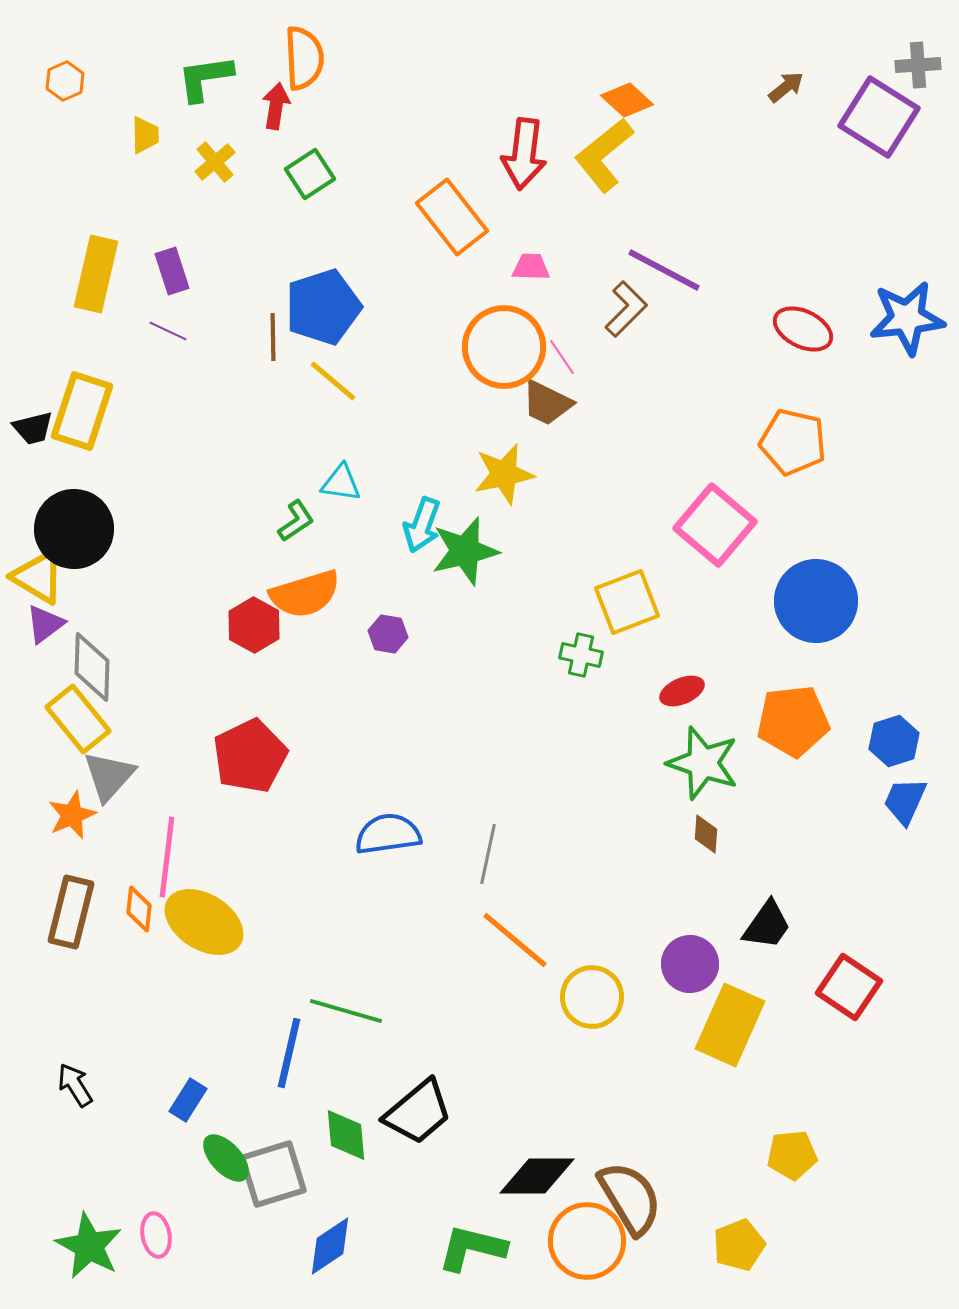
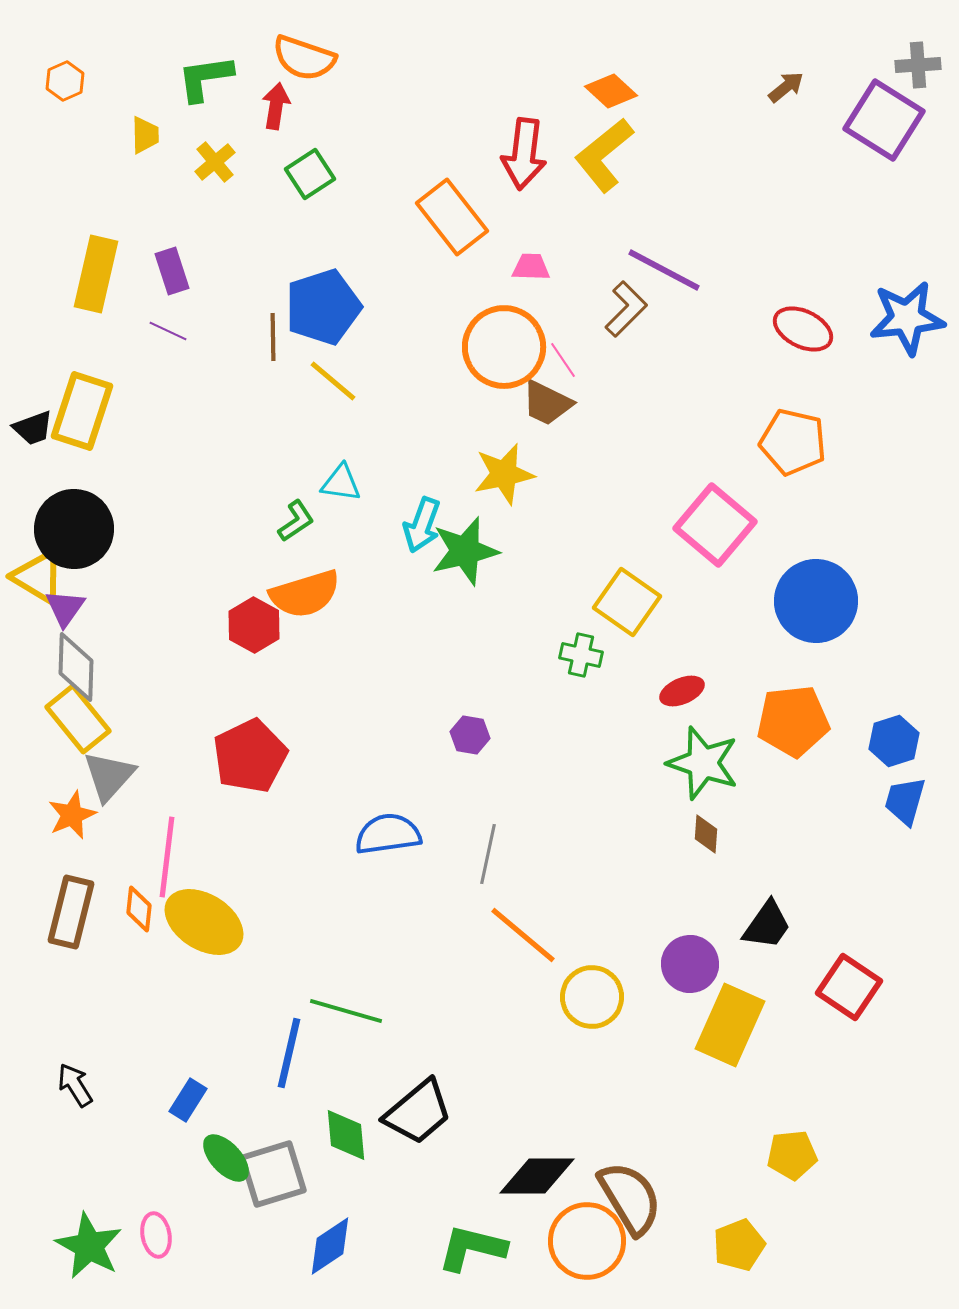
orange semicircle at (304, 58): rotated 112 degrees clockwise
orange diamond at (627, 100): moved 16 px left, 9 px up
purple square at (879, 117): moved 5 px right, 3 px down
pink line at (562, 357): moved 1 px right, 3 px down
black trapezoid at (33, 428): rotated 6 degrees counterclockwise
yellow square at (627, 602): rotated 34 degrees counterclockwise
purple triangle at (45, 624): moved 20 px right, 16 px up; rotated 18 degrees counterclockwise
purple hexagon at (388, 634): moved 82 px right, 101 px down
gray diamond at (92, 667): moved 16 px left
blue trapezoid at (905, 801): rotated 8 degrees counterclockwise
orange line at (515, 940): moved 8 px right, 5 px up
